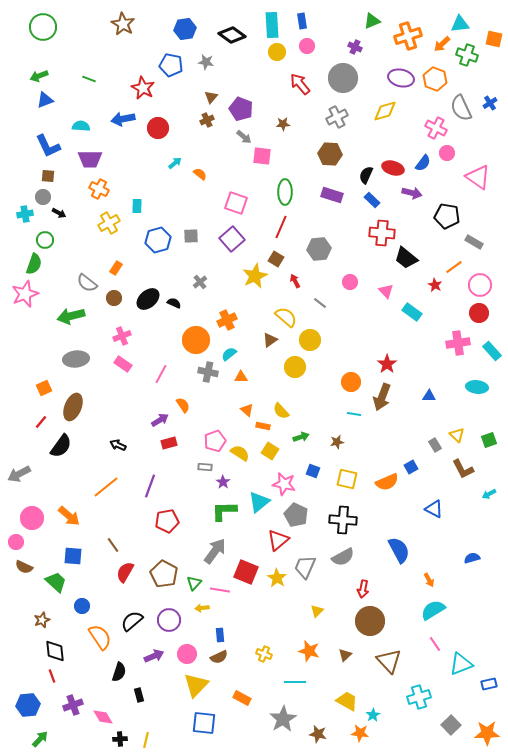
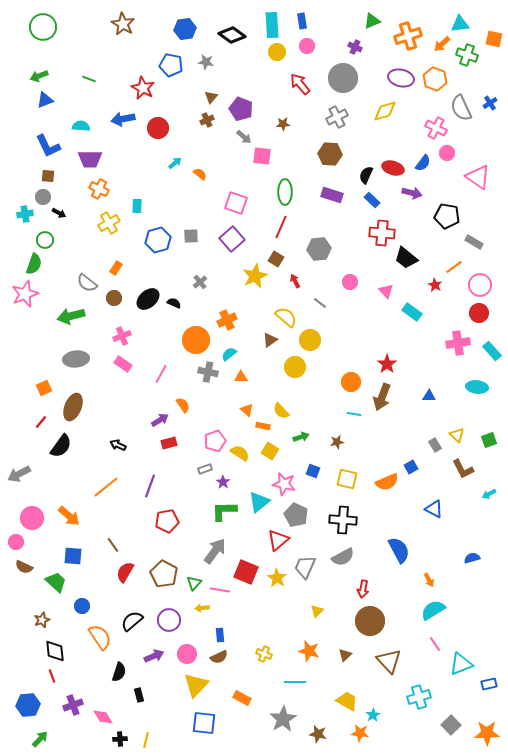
gray rectangle at (205, 467): moved 2 px down; rotated 24 degrees counterclockwise
